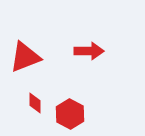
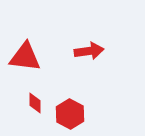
red arrow: rotated 8 degrees counterclockwise
red triangle: rotated 28 degrees clockwise
